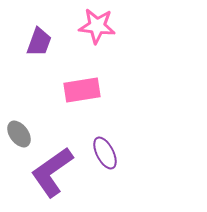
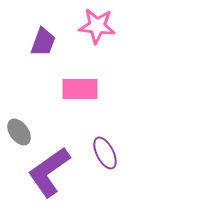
purple trapezoid: moved 4 px right
pink rectangle: moved 2 px left, 1 px up; rotated 9 degrees clockwise
gray ellipse: moved 2 px up
purple L-shape: moved 3 px left
